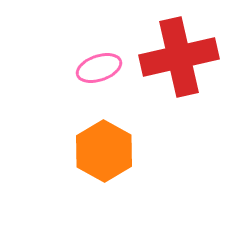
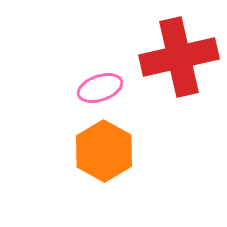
pink ellipse: moved 1 px right, 20 px down
